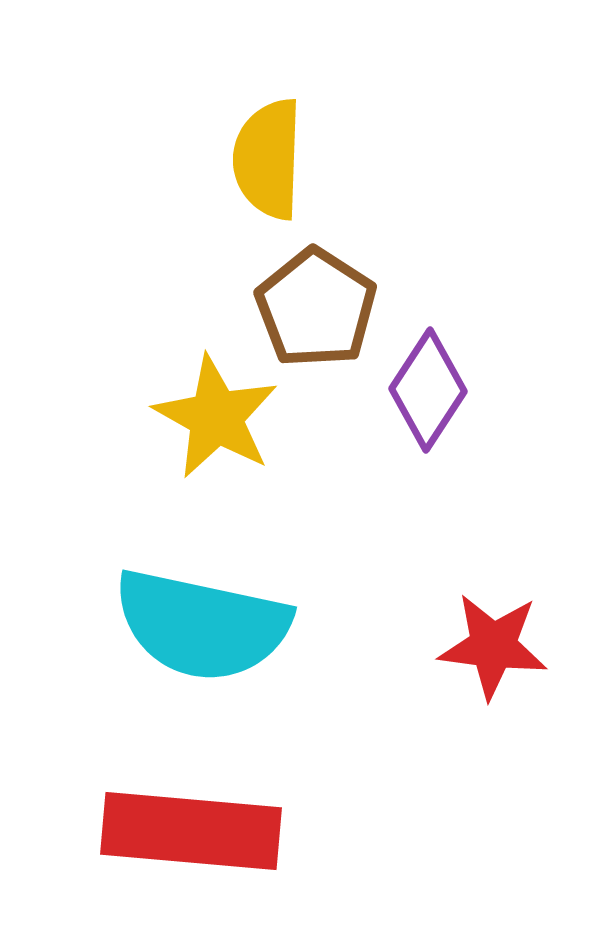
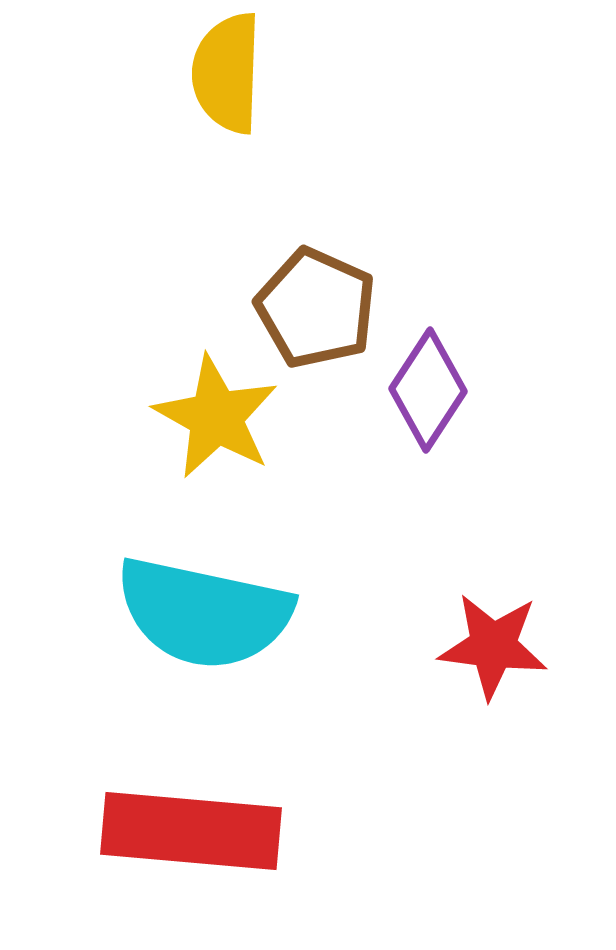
yellow semicircle: moved 41 px left, 86 px up
brown pentagon: rotated 9 degrees counterclockwise
cyan semicircle: moved 2 px right, 12 px up
